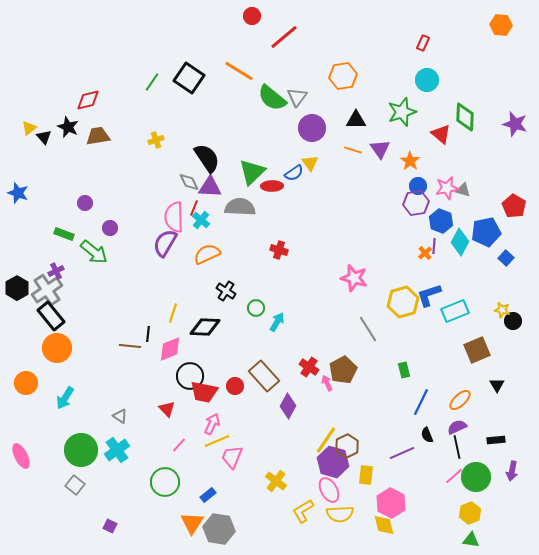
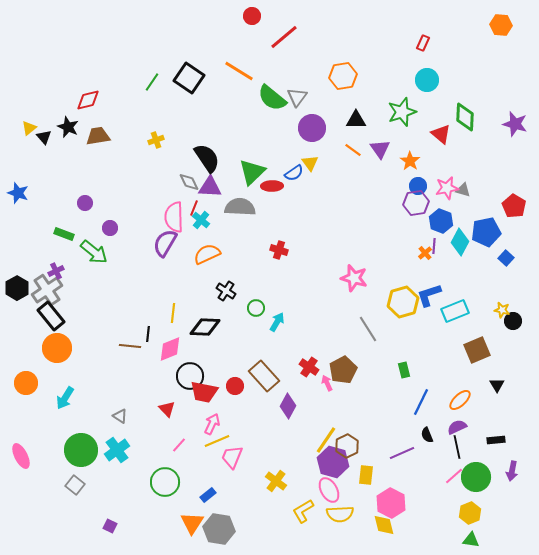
orange line at (353, 150): rotated 18 degrees clockwise
yellow line at (173, 313): rotated 12 degrees counterclockwise
